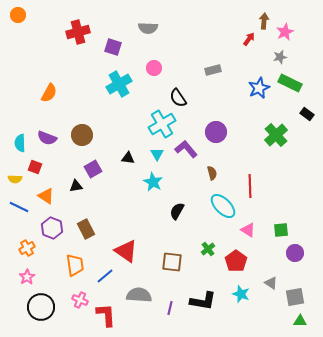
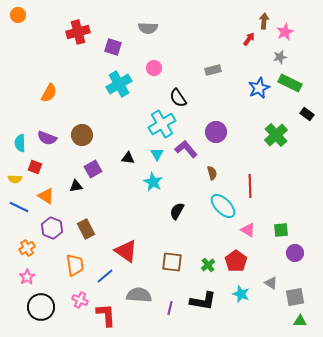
green cross at (208, 249): moved 16 px down
